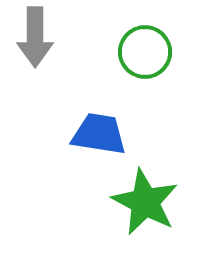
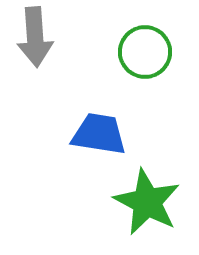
gray arrow: rotated 4 degrees counterclockwise
green star: moved 2 px right
